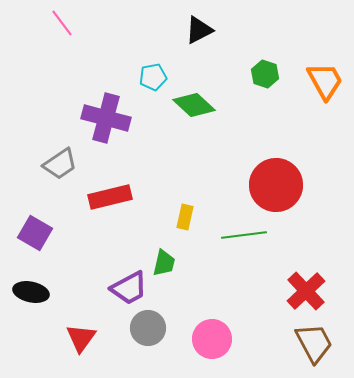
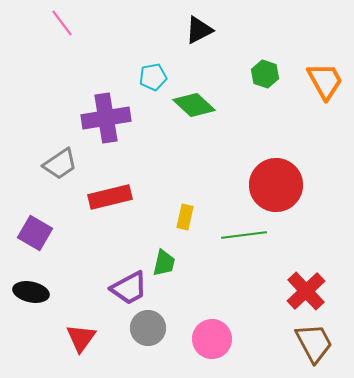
purple cross: rotated 24 degrees counterclockwise
